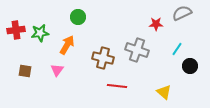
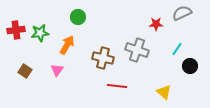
brown square: rotated 24 degrees clockwise
